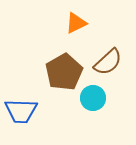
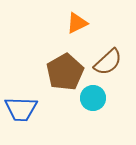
orange triangle: moved 1 px right
brown pentagon: moved 1 px right
blue trapezoid: moved 2 px up
